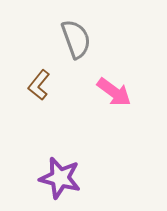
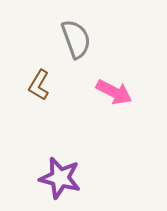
brown L-shape: rotated 8 degrees counterclockwise
pink arrow: rotated 9 degrees counterclockwise
